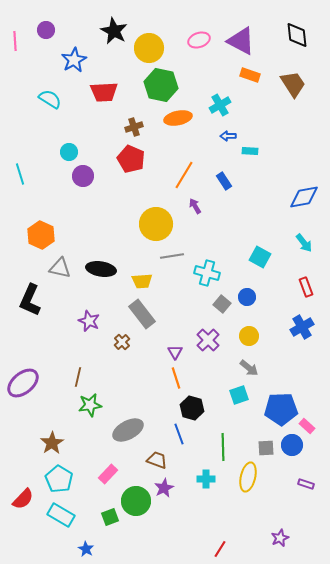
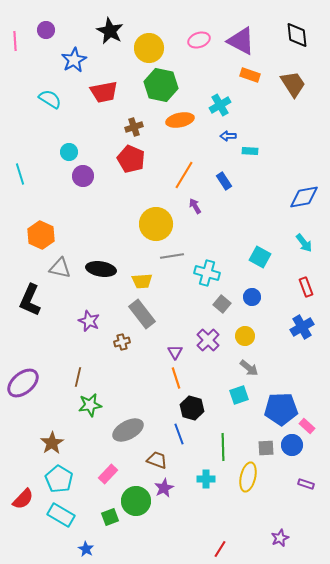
black star at (114, 31): moved 4 px left
red trapezoid at (104, 92): rotated 8 degrees counterclockwise
orange ellipse at (178, 118): moved 2 px right, 2 px down
blue circle at (247, 297): moved 5 px right
yellow circle at (249, 336): moved 4 px left
brown cross at (122, 342): rotated 28 degrees clockwise
